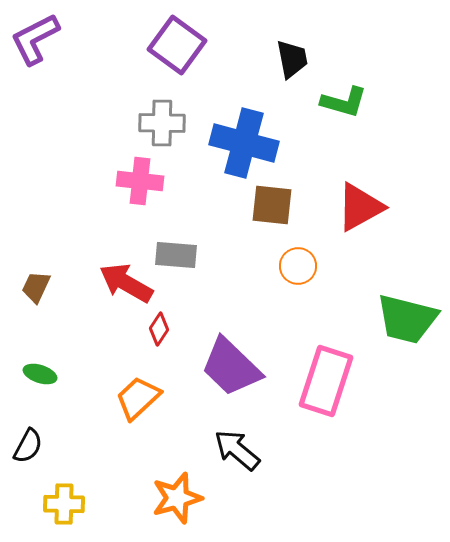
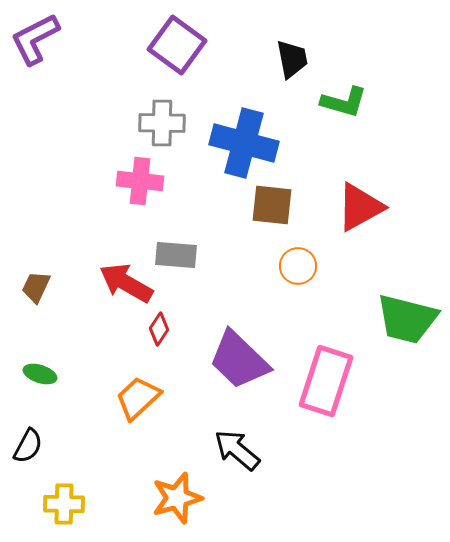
purple trapezoid: moved 8 px right, 7 px up
